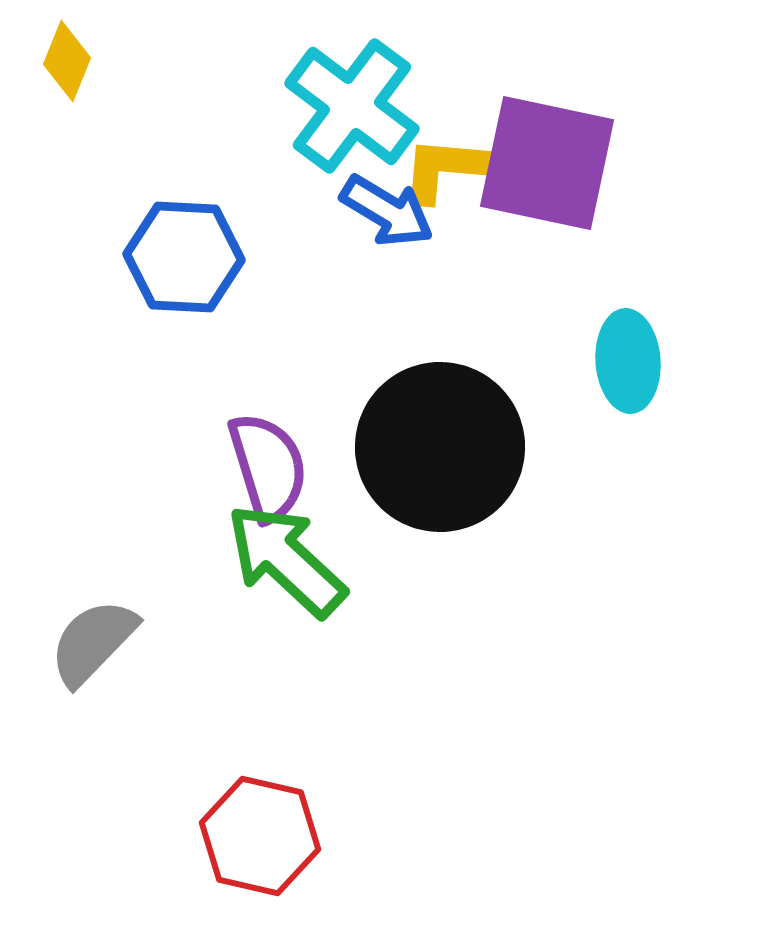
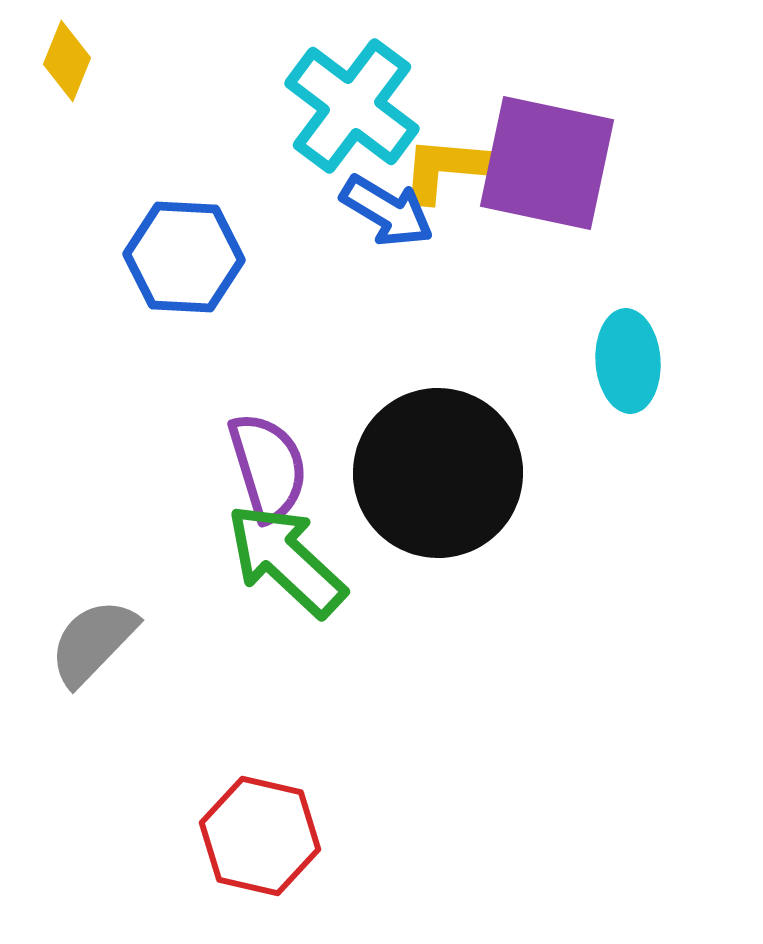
black circle: moved 2 px left, 26 px down
